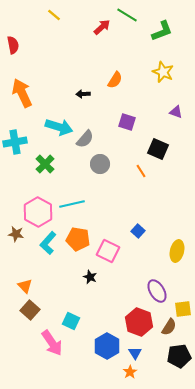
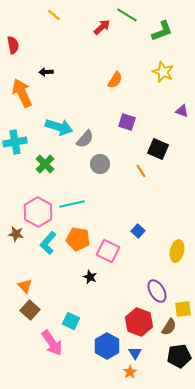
black arrow: moved 37 px left, 22 px up
purple triangle: moved 6 px right, 1 px up
